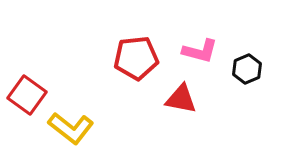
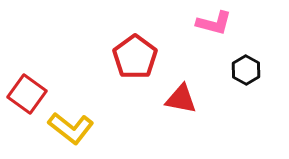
pink L-shape: moved 14 px right, 28 px up
red pentagon: moved 1 px left, 1 px up; rotated 30 degrees counterclockwise
black hexagon: moved 1 px left, 1 px down; rotated 8 degrees counterclockwise
red square: moved 1 px up
